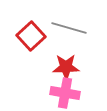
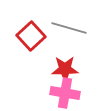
red star: moved 1 px left, 2 px down
